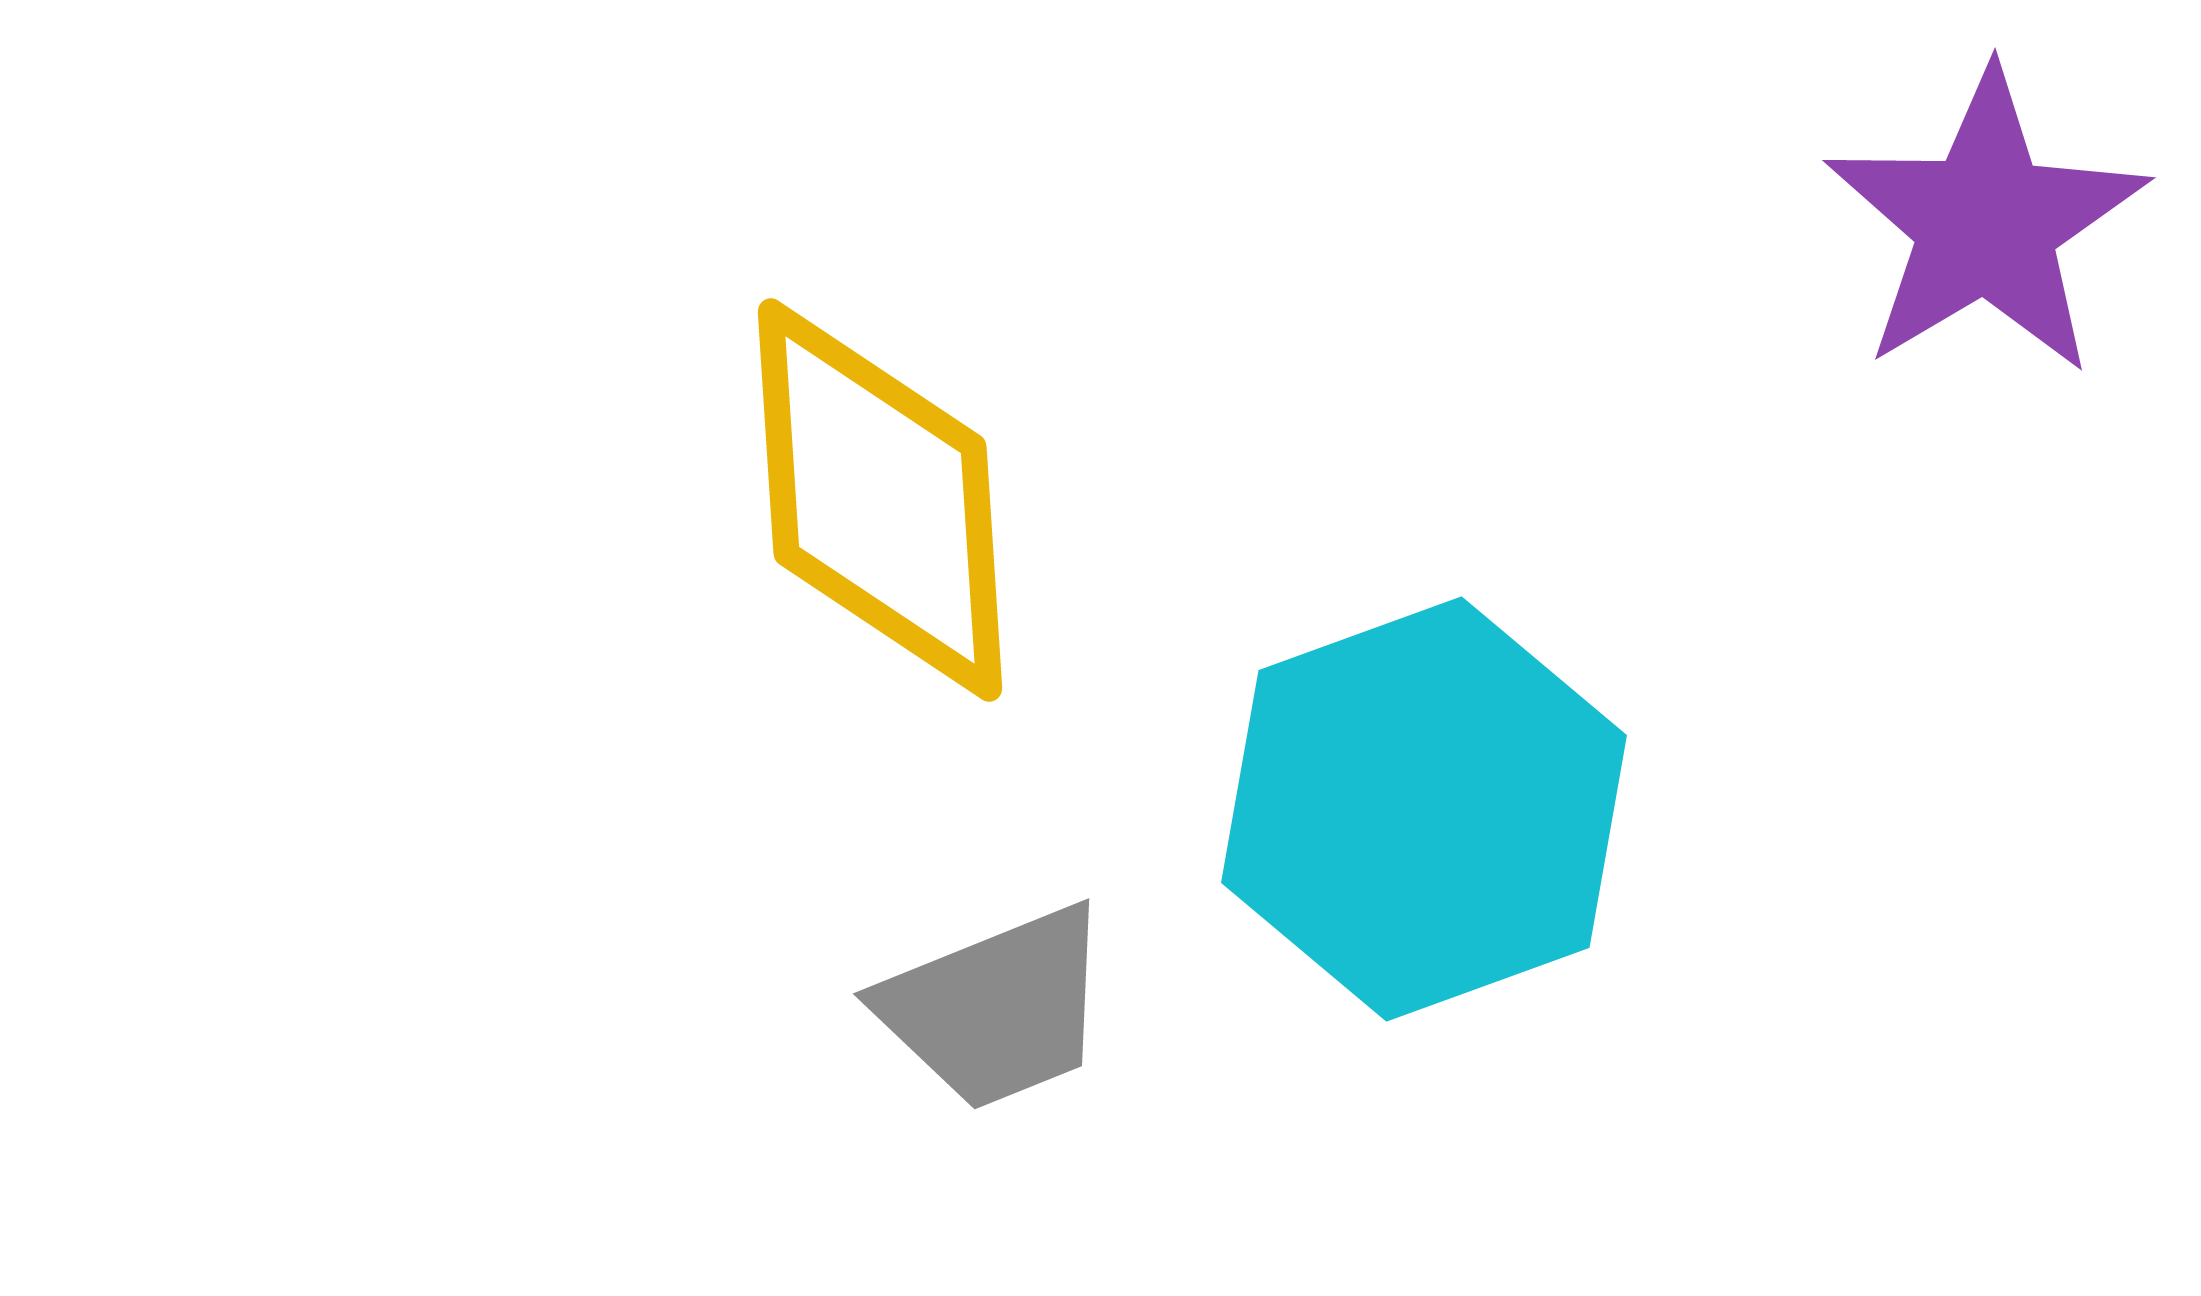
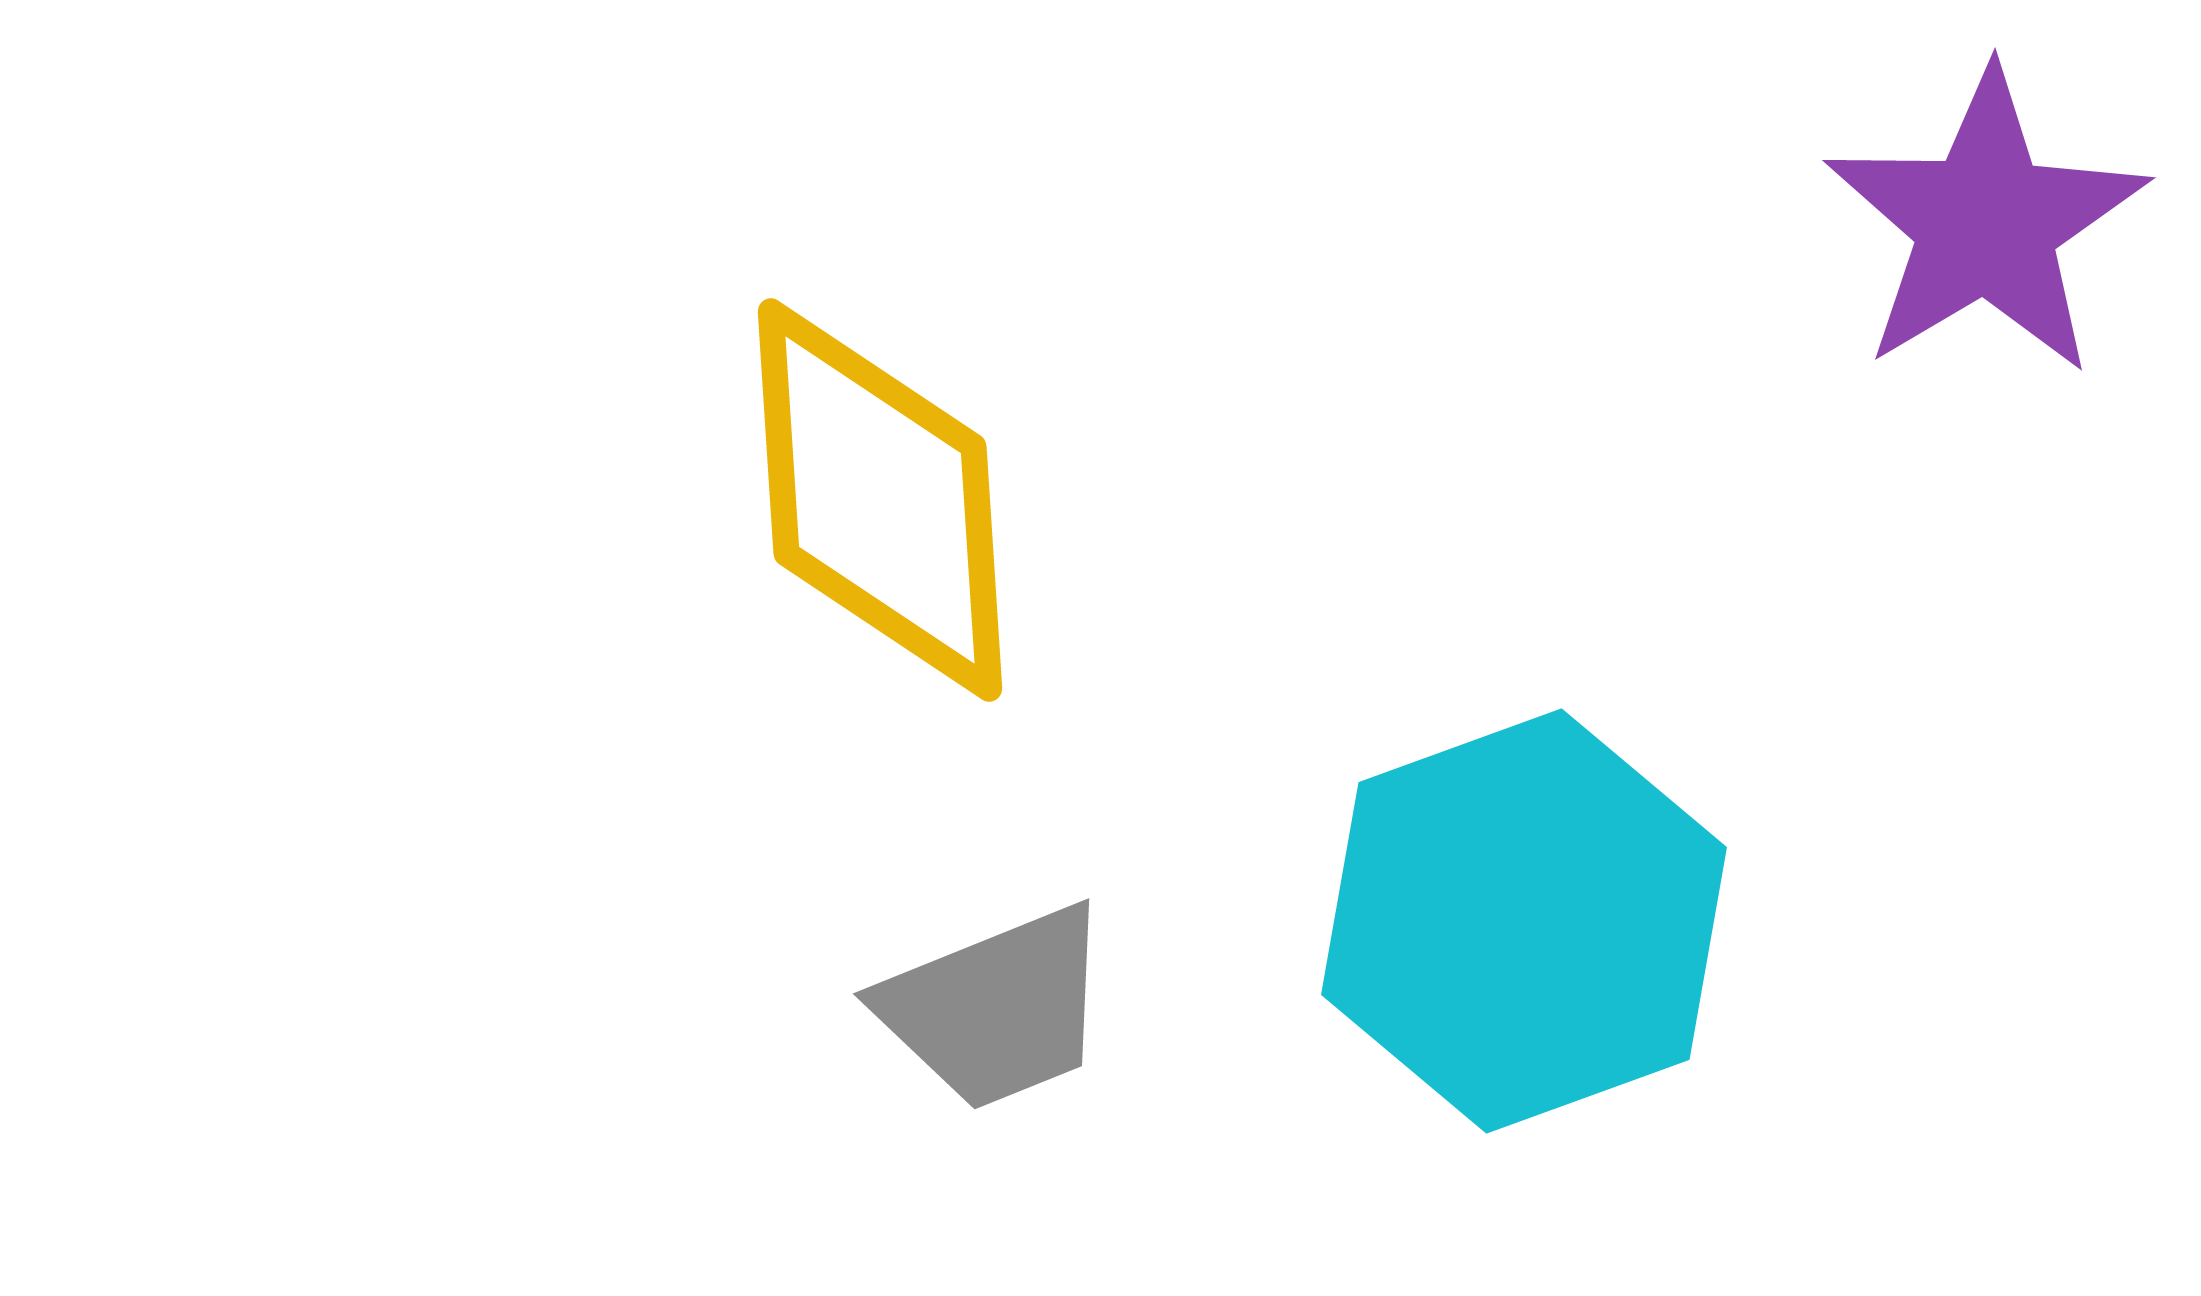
cyan hexagon: moved 100 px right, 112 px down
